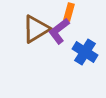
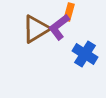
purple L-shape: moved 4 px up
blue cross: moved 2 px down
